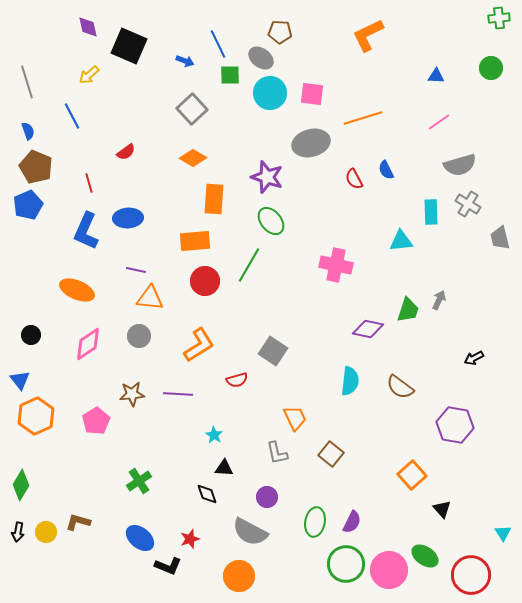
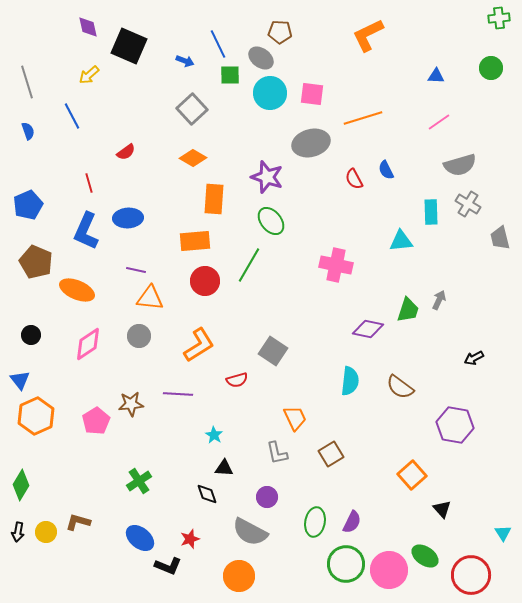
brown pentagon at (36, 167): moved 95 px down
brown star at (132, 394): moved 1 px left, 10 px down
brown square at (331, 454): rotated 20 degrees clockwise
